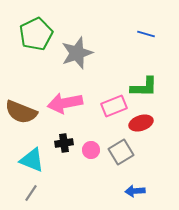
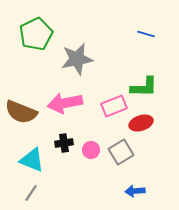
gray star: moved 6 px down; rotated 8 degrees clockwise
